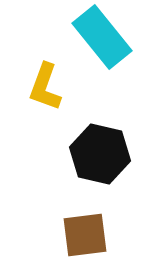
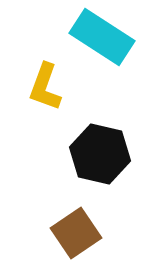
cyan rectangle: rotated 18 degrees counterclockwise
brown square: moved 9 px left, 2 px up; rotated 27 degrees counterclockwise
